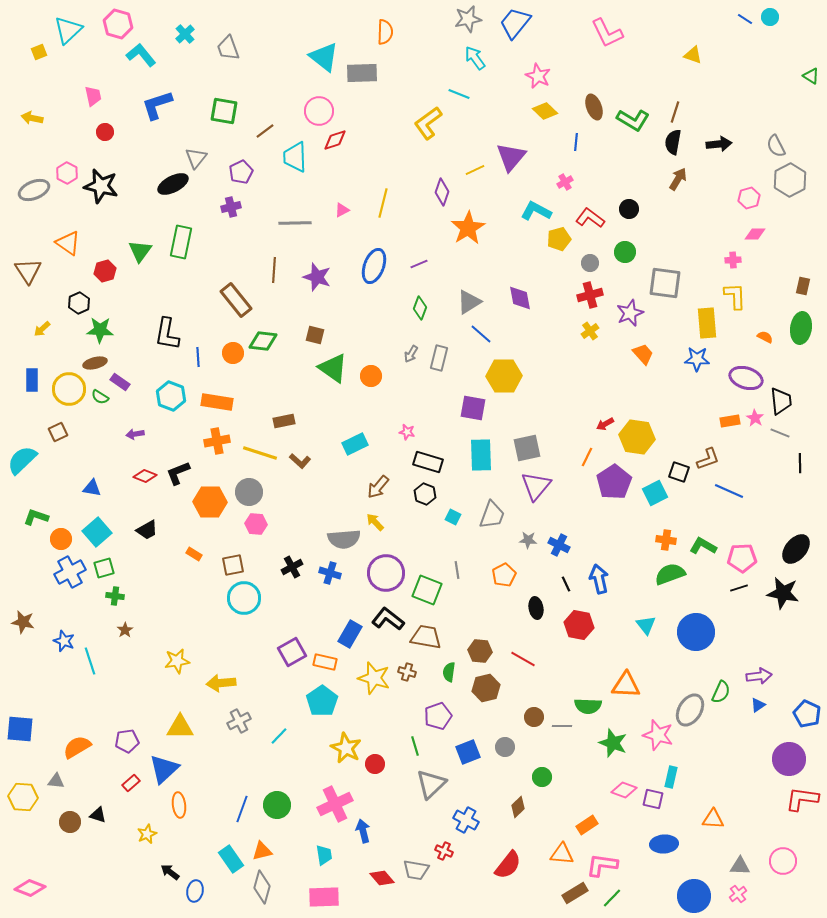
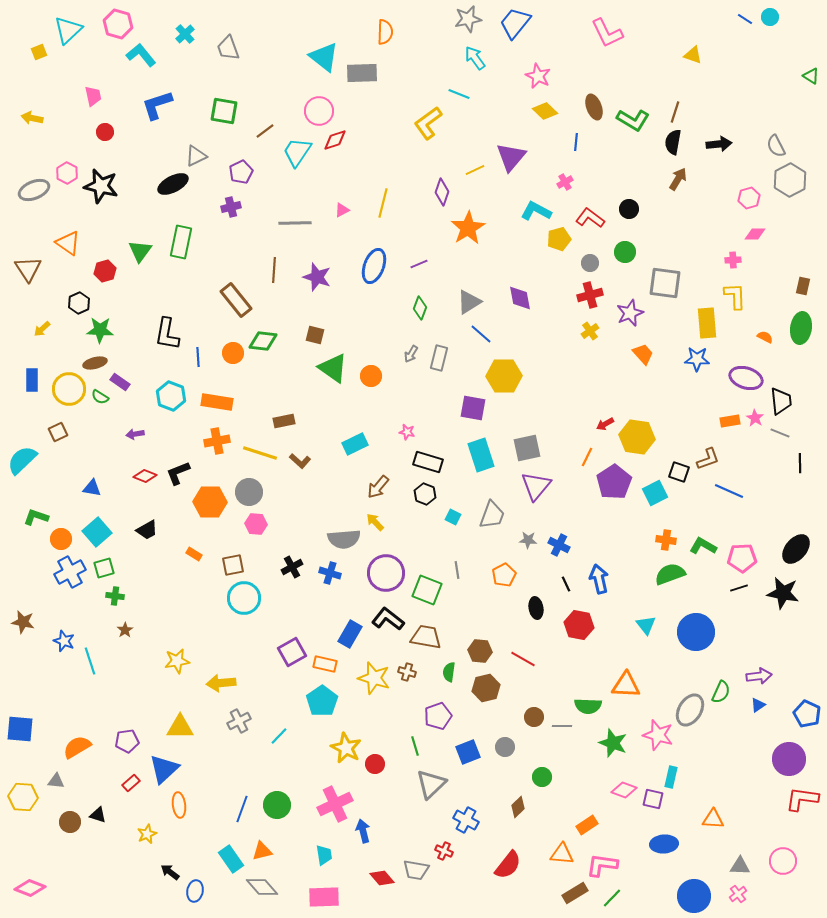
cyan trapezoid at (295, 157): moved 2 px right, 5 px up; rotated 36 degrees clockwise
gray triangle at (196, 158): moved 2 px up; rotated 25 degrees clockwise
brown triangle at (28, 271): moved 2 px up
cyan rectangle at (481, 455): rotated 16 degrees counterclockwise
orange rectangle at (325, 662): moved 2 px down
gray diamond at (262, 887): rotated 56 degrees counterclockwise
